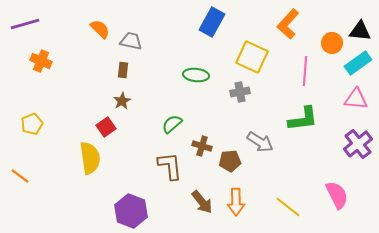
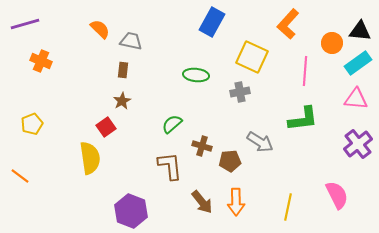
yellow line: rotated 64 degrees clockwise
